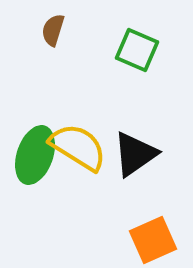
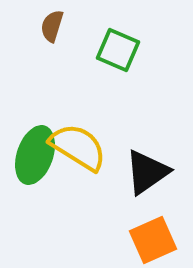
brown semicircle: moved 1 px left, 4 px up
green square: moved 19 px left
black triangle: moved 12 px right, 18 px down
